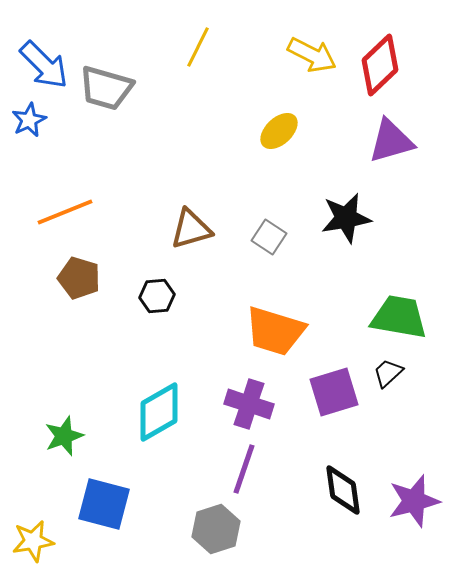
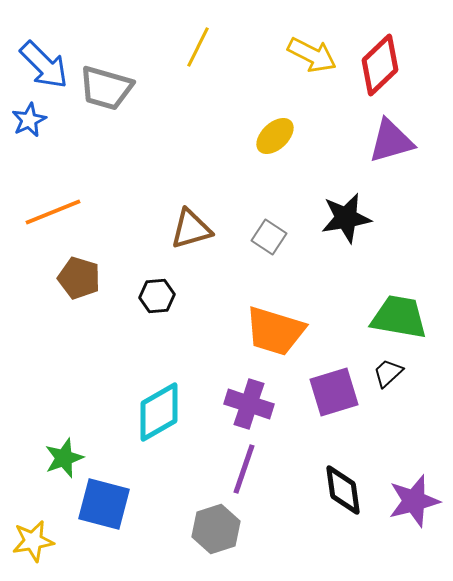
yellow ellipse: moved 4 px left, 5 px down
orange line: moved 12 px left
green star: moved 22 px down
